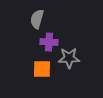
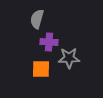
orange square: moved 1 px left
